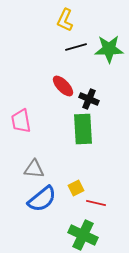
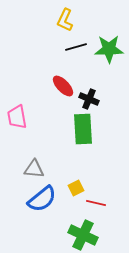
pink trapezoid: moved 4 px left, 4 px up
